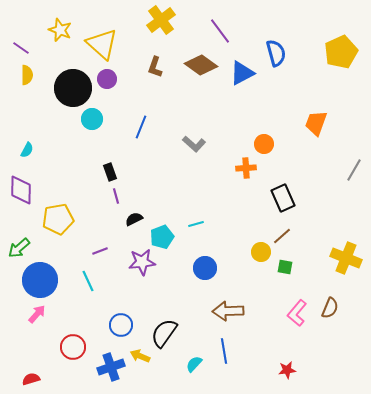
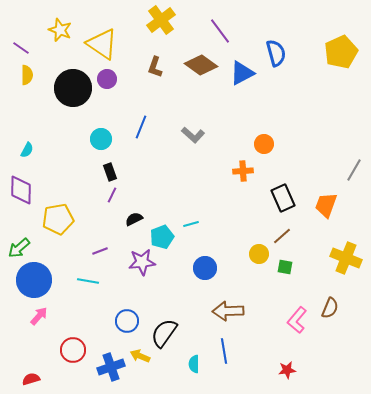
yellow triangle at (102, 44): rotated 8 degrees counterclockwise
cyan circle at (92, 119): moved 9 px right, 20 px down
orange trapezoid at (316, 123): moved 10 px right, 82 px down
gray L-shape at (194, 144): moved 1 px left, 9 px up
orange cross at (246, 168): moved 3 px left, 3 px down
purple line at (116, 196): moved 4 px left, 1 px up; rotated 42 degrees clockwise
cyan line at (196, 224): moved 5 px left
yellow circle at (261, 252): moved 2 px left, 2 px down
blue circle at (40, 280): moved 6 px left
cyan line at (88, 281): rotated 55 degrees counterclockwise
pink L-shape at (297, 313): moved 7 px down
pink arrow at (37, 314): moved 2 px right, 2 px down
blue circle at (121, 325): moved 6 px right, 4 px up
red circle at (73, 347): moved 3 px down
cyan semicircle at (194, 364): rotated 42 degrees counterclockwise
